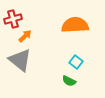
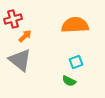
cyan square: rotated 32 degrees clockwise
